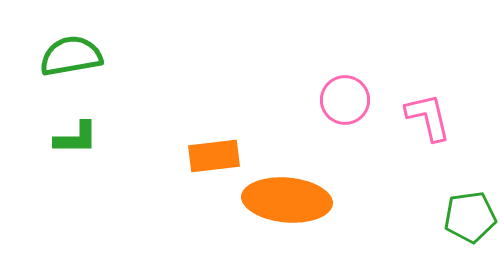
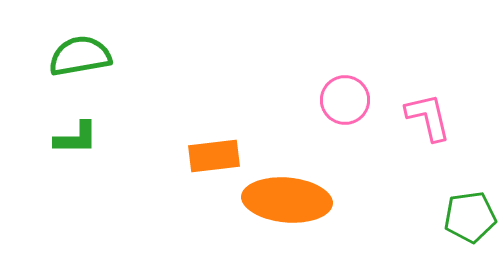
green semicircle: moved 9 px right
